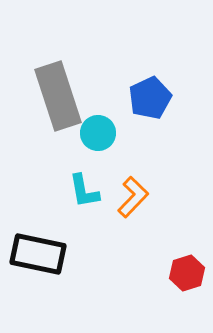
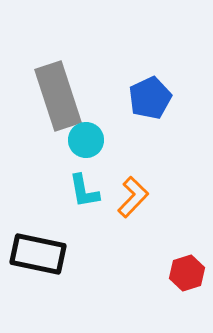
cyan circle: moved 12 px left, 7 px down
